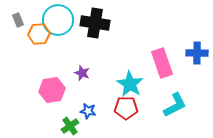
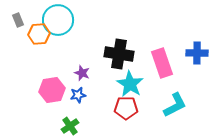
black cross: moved 24 px right, 31 px down
blue star: moved 10 px left, 16 px up; rotated 21 degrees counterclockwise
